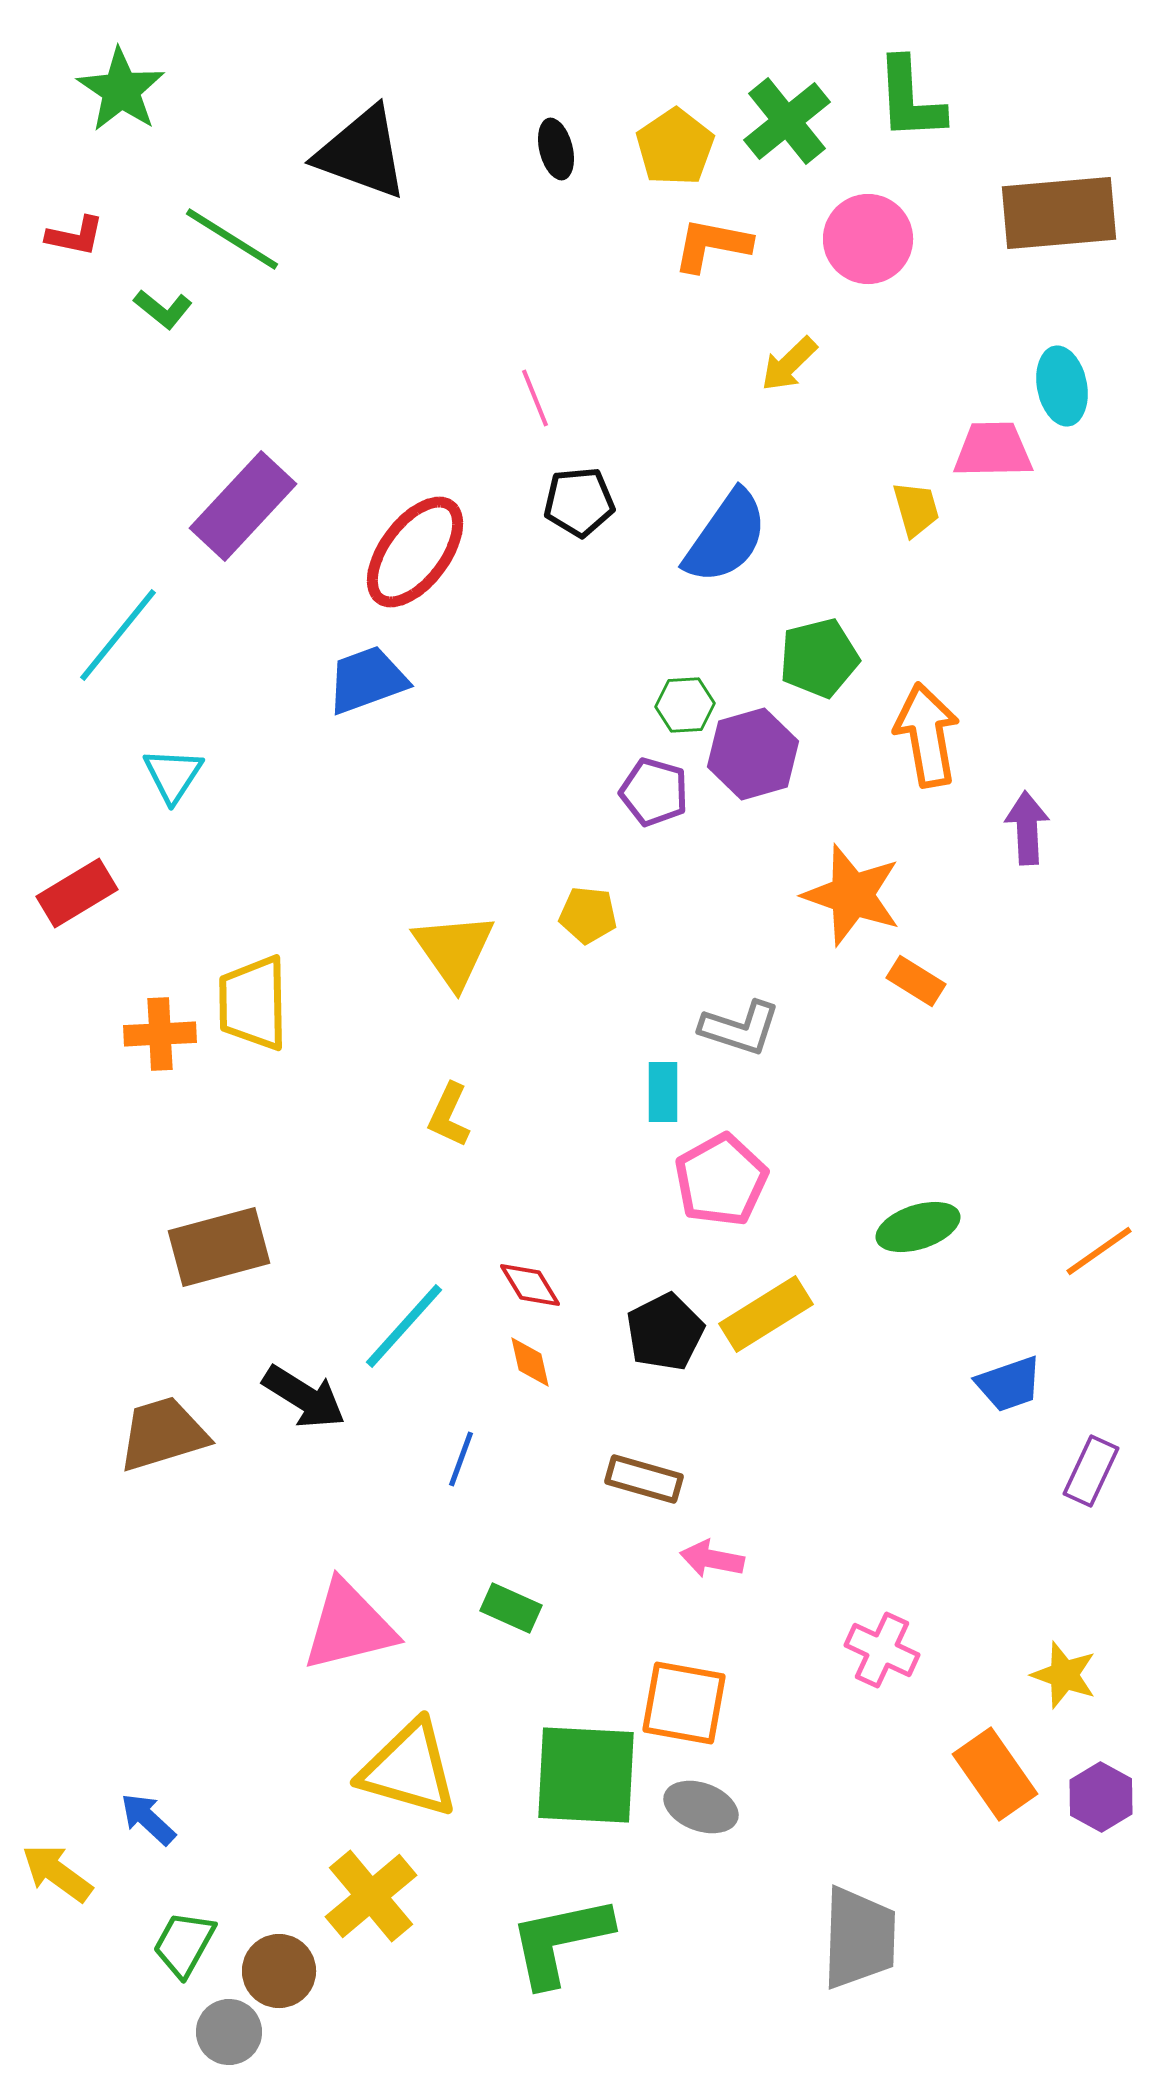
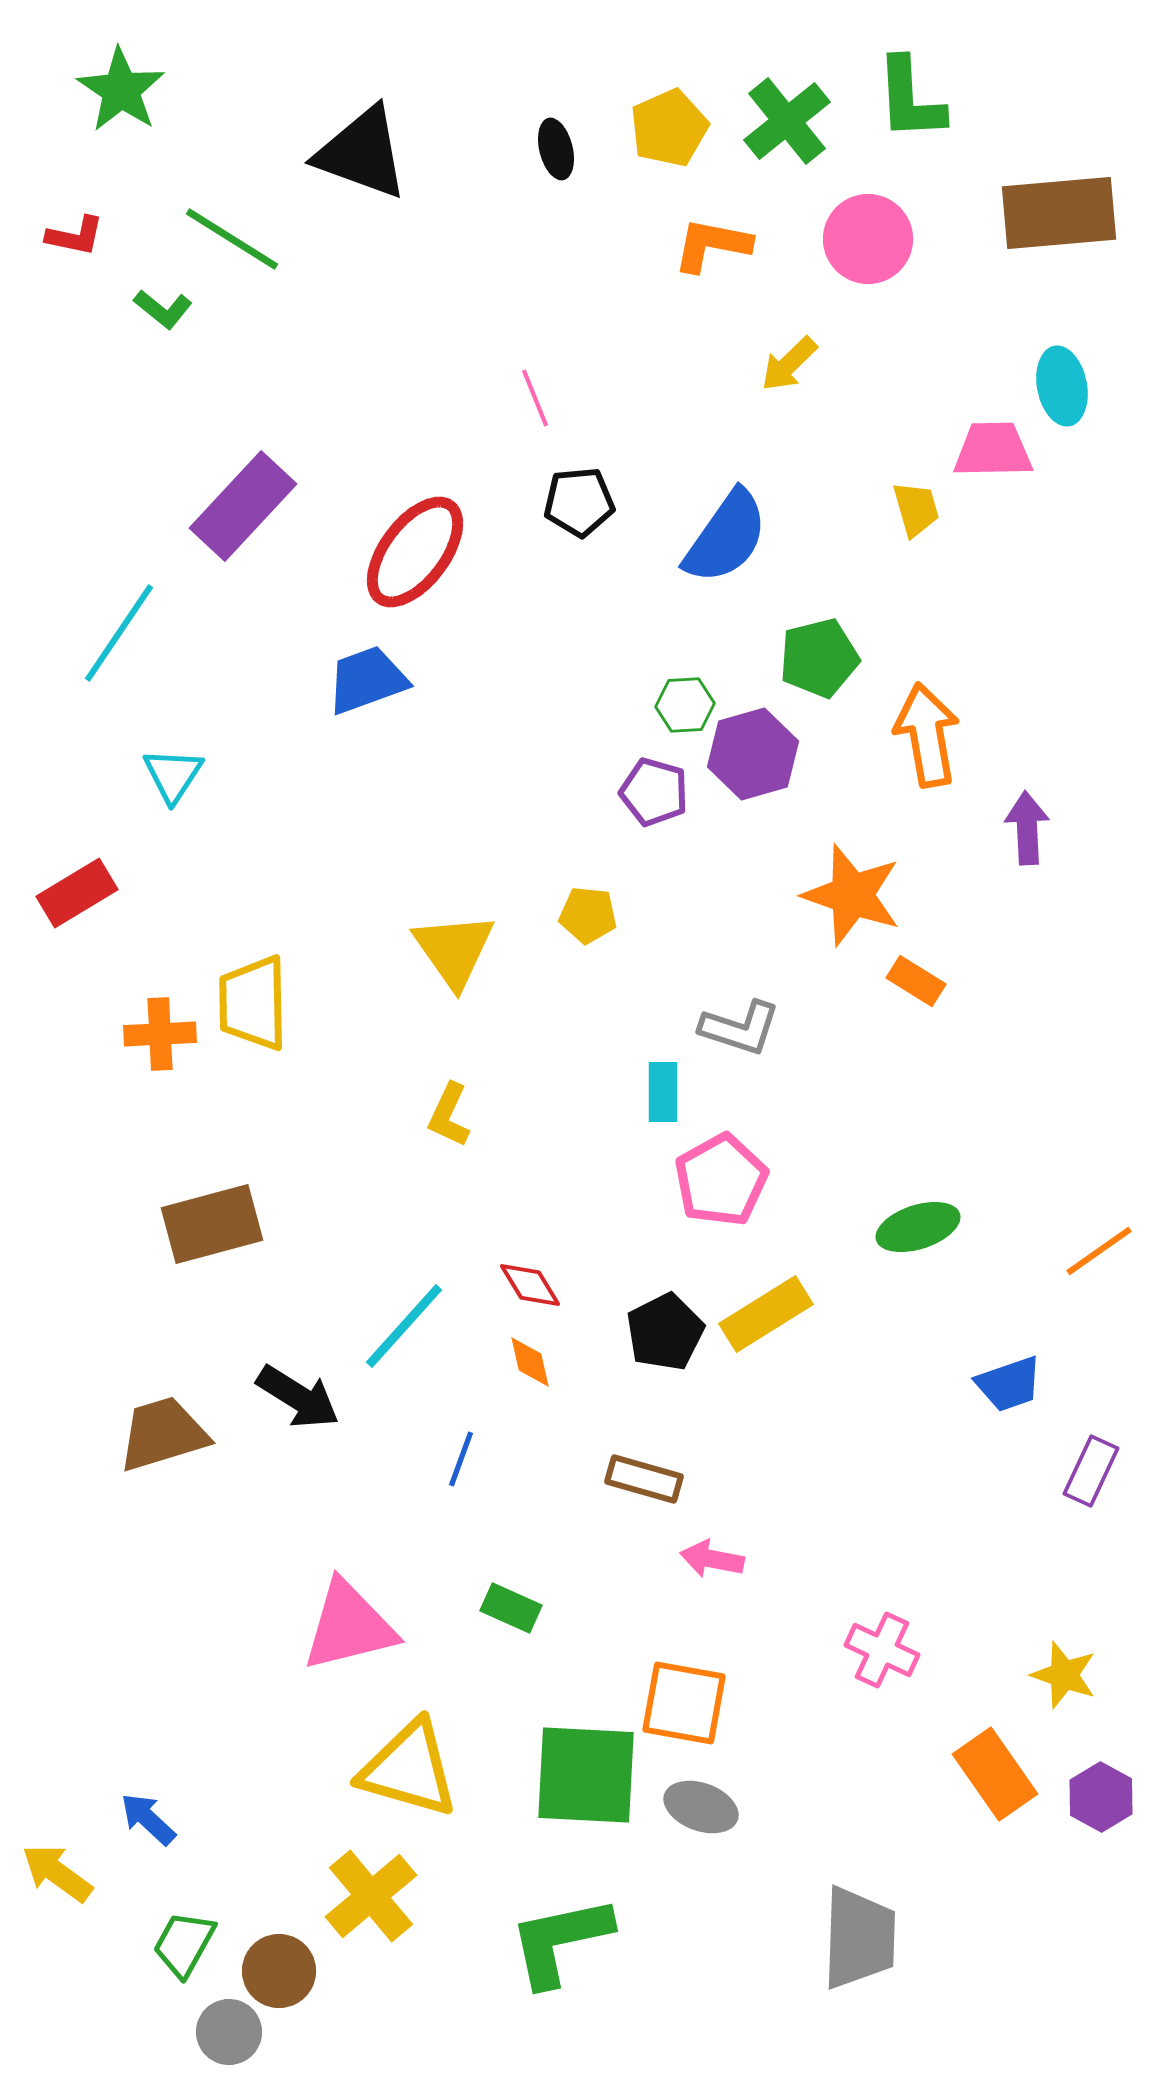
yellow pentagon at (675, 147): moved 6 px left, 19 px up; rotated 10 degrees clockwise
cyan line at (118, 635): moved 1 px right, 2 px up; rotated 5 degrees counterclockwise
brown rectangle at (219, 1247): moved 7 px left, 23 px up
black arrow at (304, 1397): moved 6 px left
